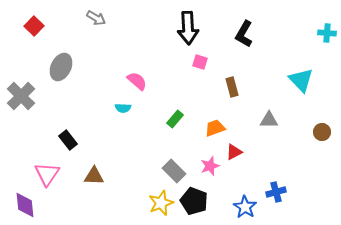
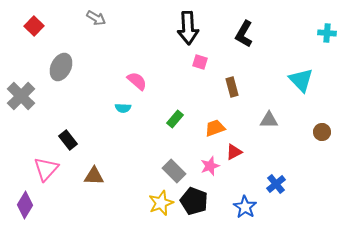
pink triangle: moved 1 px left, 5 px up; rotated 8 degrees clockwise
blue cross: moved 8 px up; rotated 24 degrees counterclockwise
purple diamond: rotated 36 degrees clockwise
